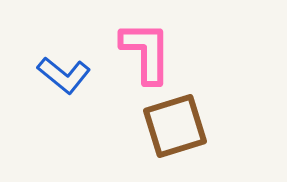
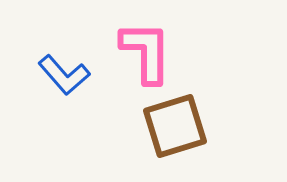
blue L-shape: rotated 10 degrees clockwise
